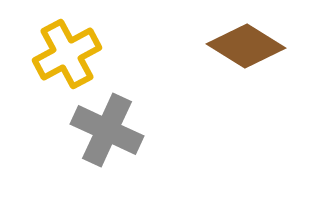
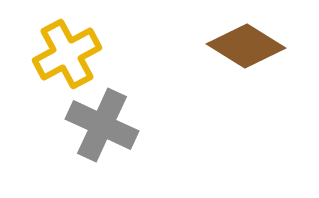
gray cross: moved 5 px left, 5 px up
